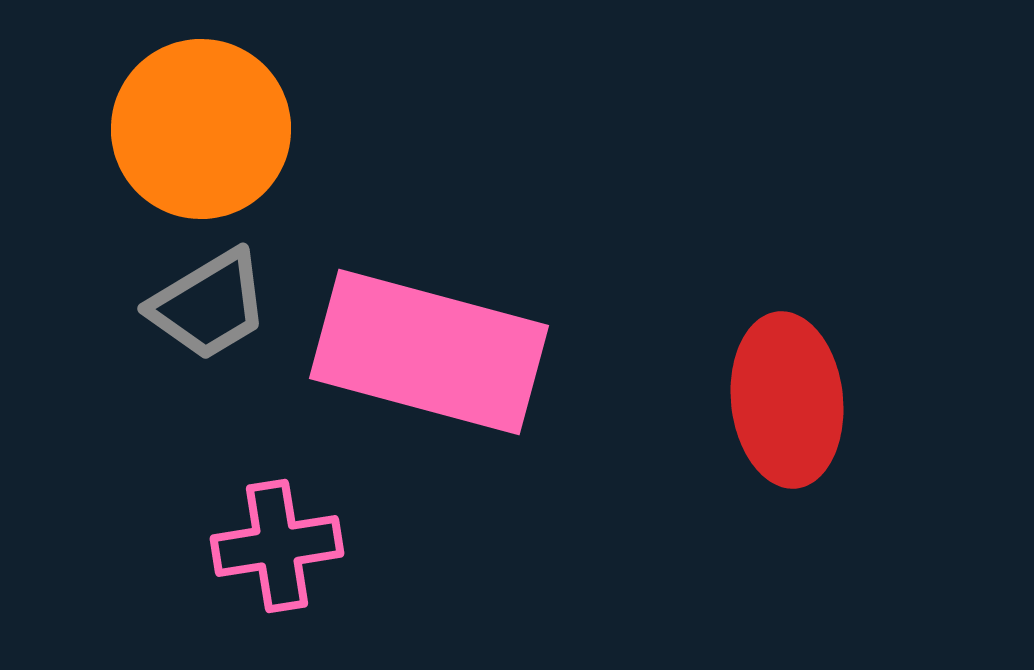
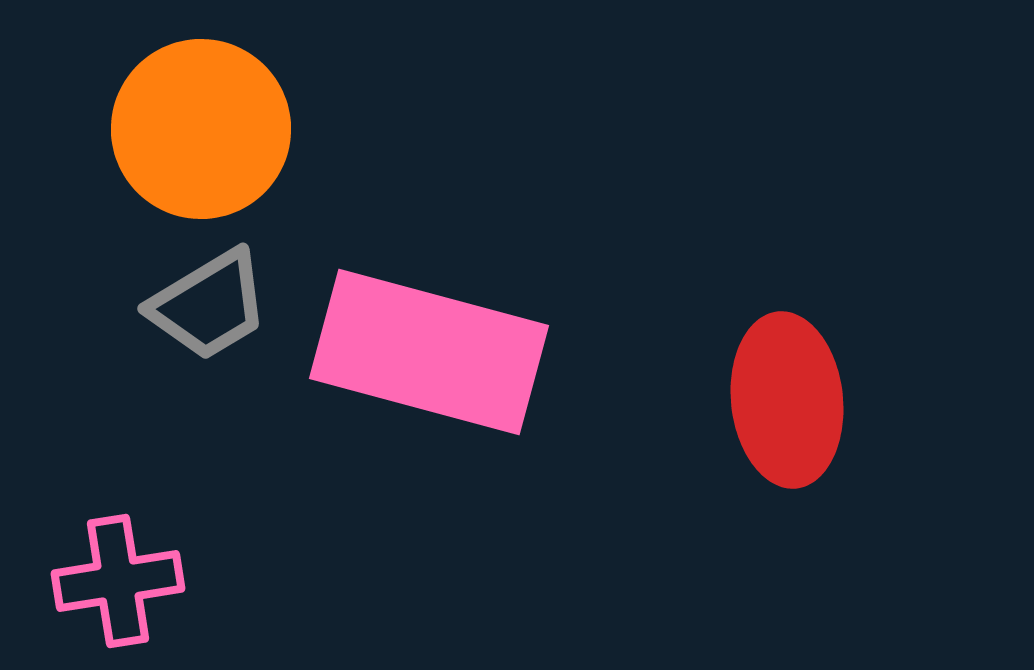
pink cross: moved 159 px left, 35 px down
